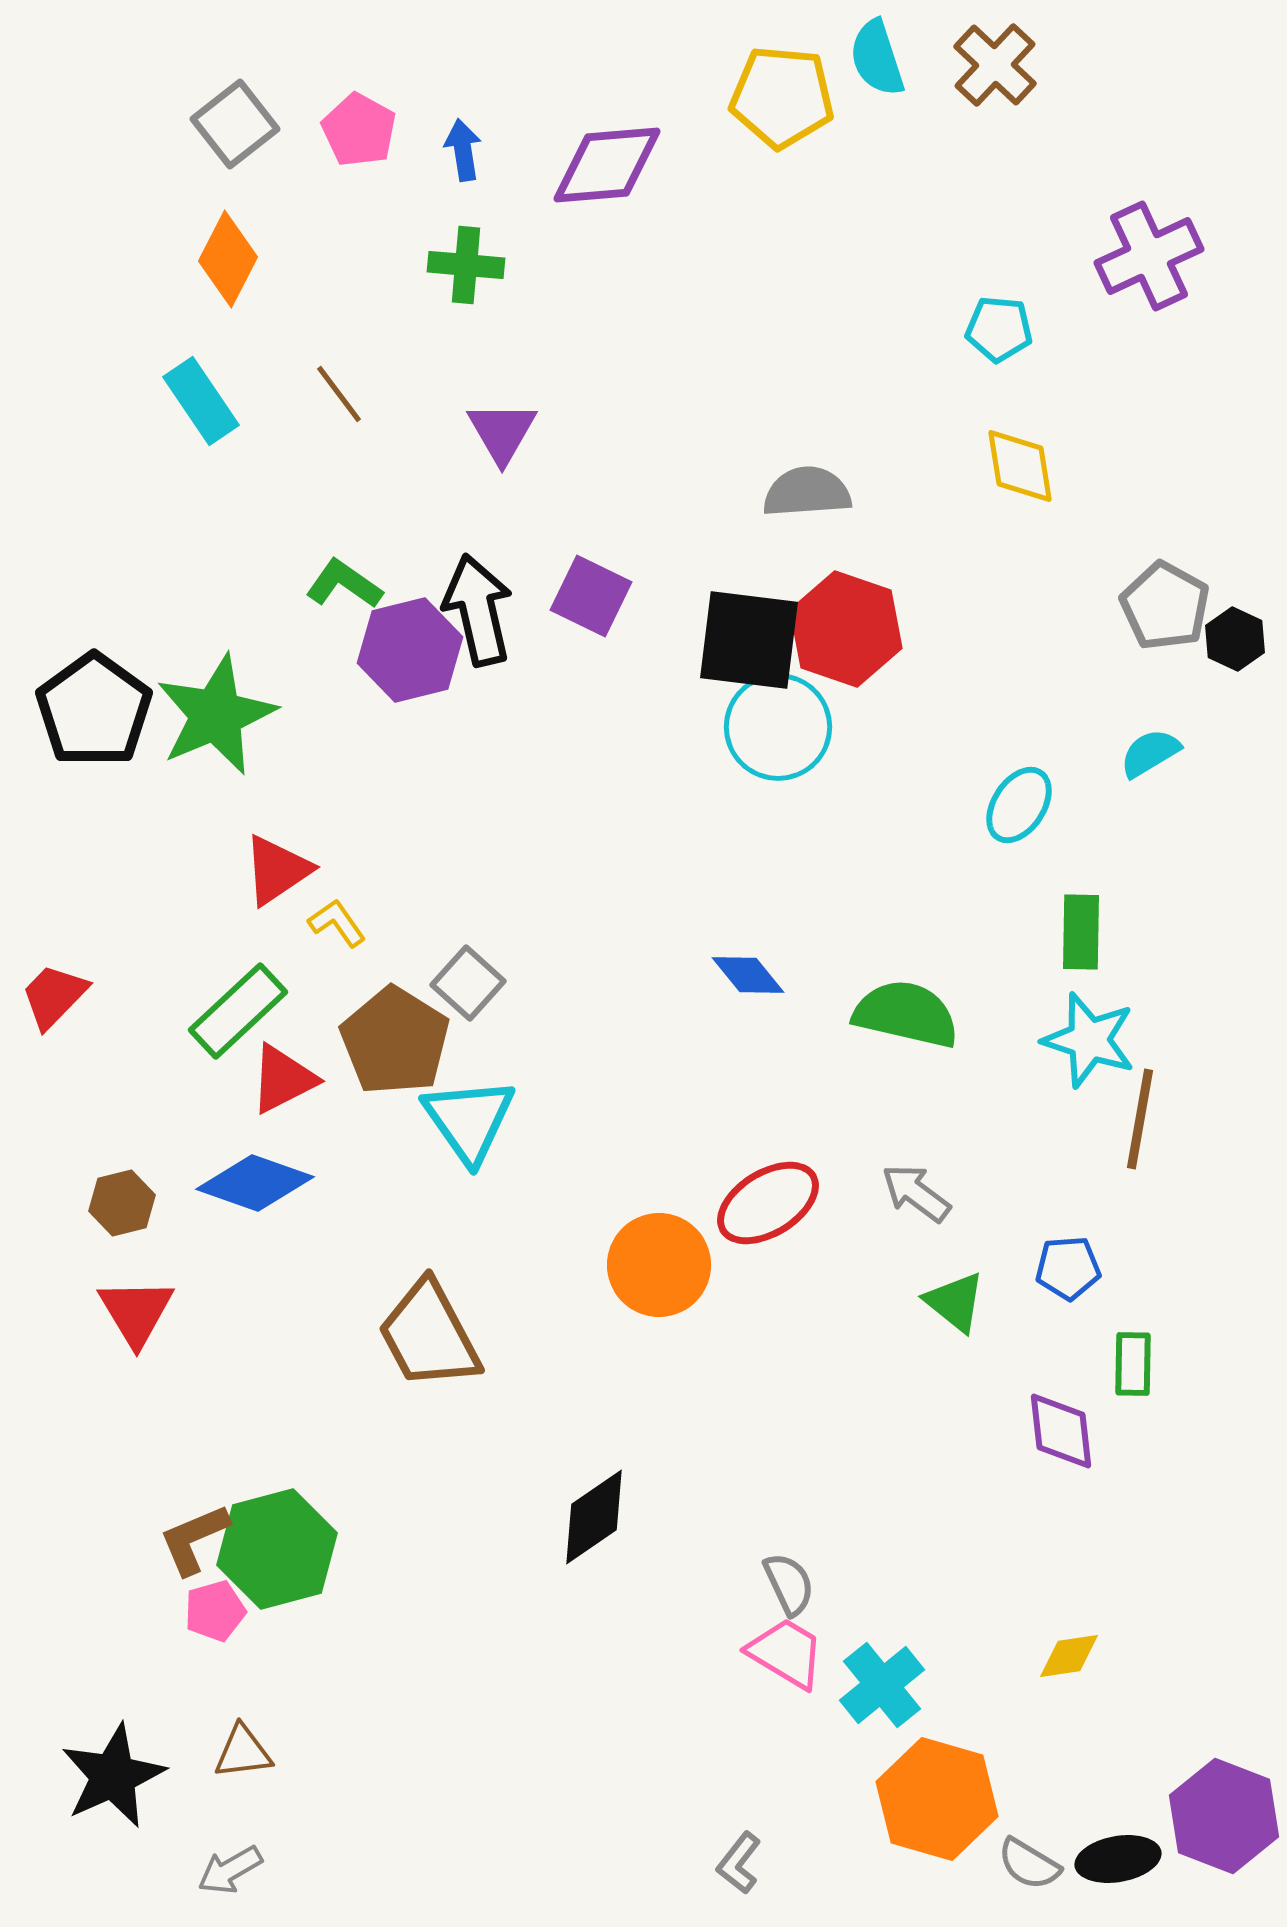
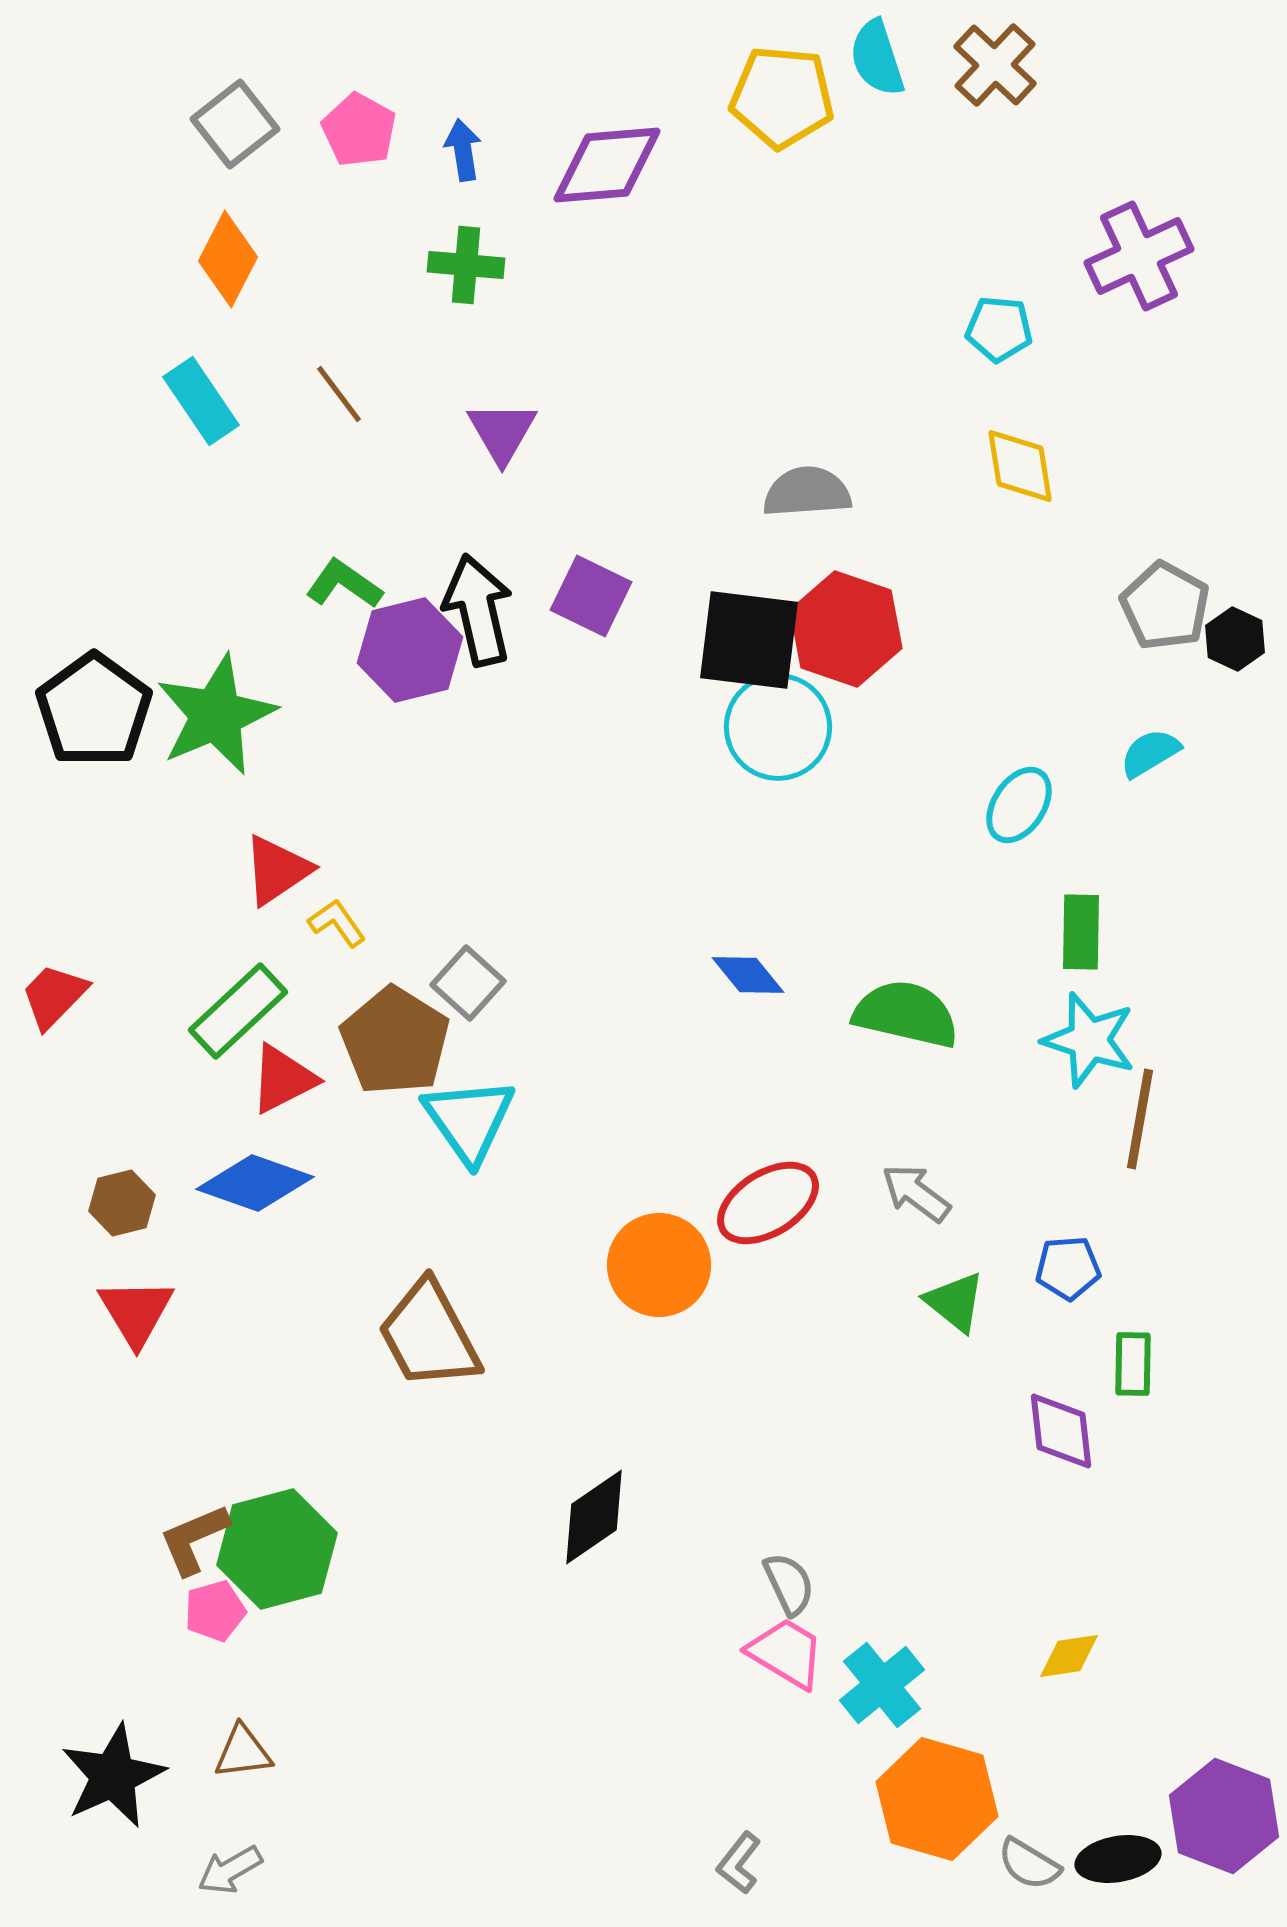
purple cross at (1149, 256): moved 10 px left
